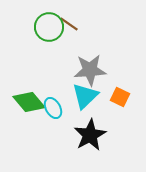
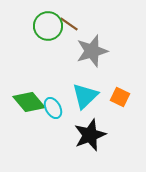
green circle: moved 1 px left, 1 px up
gray star: moved 2 px right, 19 px up; rotated 12 degrees counterclockwise
black star: rotated 8 degrees clockwise
